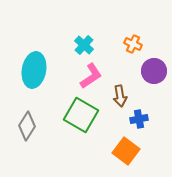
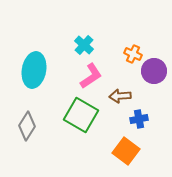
orange cross: moved 10 px down
brown arrow: rotated 95 degrees clockwise
